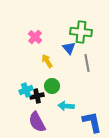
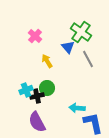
green cross: rotated 30 degrees clockwise
pink cross: moved 1 px up
blue triangle: moved 1 px left, 1 px up
gray line: moved 1 px right, 4 px up; rotated 18 degrees counterclockwise
green circle: moved 5 px left, 2 px down
cyan arrow: moved 11 px right, 2 px down
blue L-shape: moved 1 px right, 1 px down
